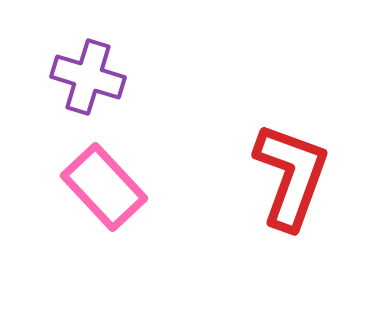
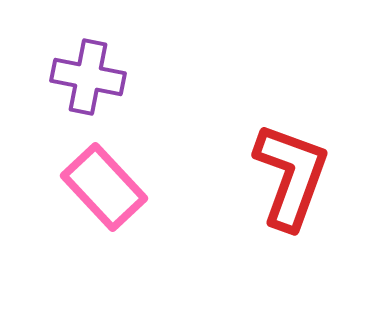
purple cross: rotated 6 degrees counterclockwise
